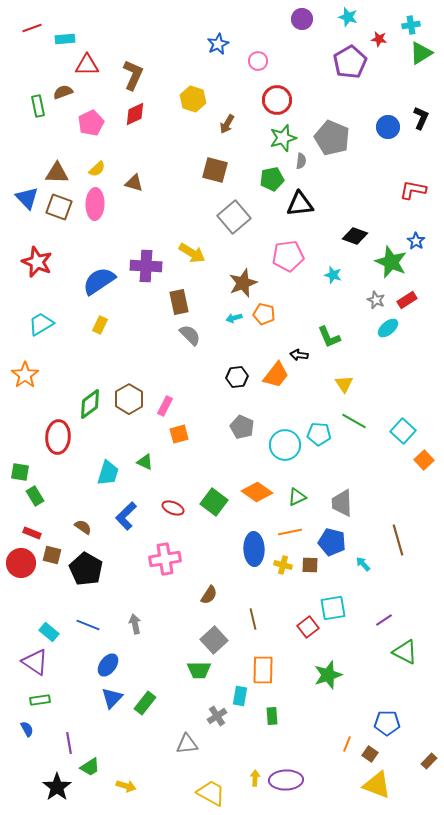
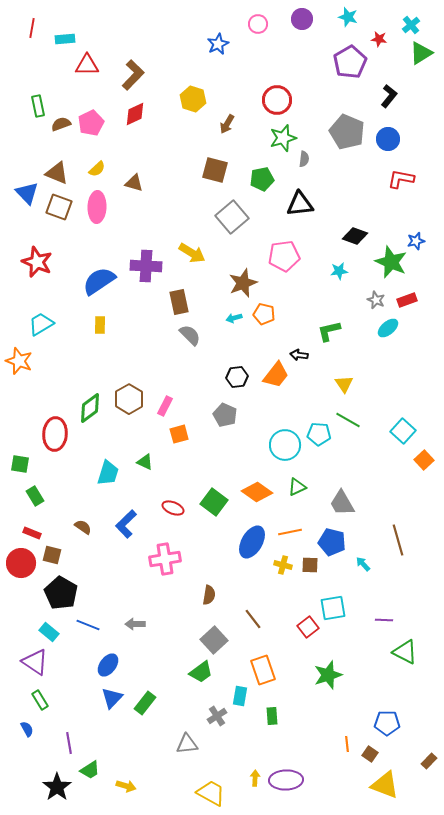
cyan cross at (411, 25): rotated 30 degrees counterclockwise
red line at (32, 28): rotated 60 degrees counterclockwise
pink circle at (258, 61): moved 37 px up
brown L-shape at (133, 75): rotated 20 degrees clockwise
brown semicircle at (63, 92): moved 2 px left, 32 px down
black L-shape at (421, 118): moved 32 px left, 22 px up; rotated 15 degrees clockwise
blue circle at (388, 127): moved 12 px down
gray pentagon at (332, 138): moved 15 px right, 6 px up
gray semicircle at (301, 161): moved 3 px right, 2 px up
brown triangle at (57, 173): rotated 20 degrees clockwise
green pentagon at (272, 179): moved 10 px left
red L-shape at (413, 190): moved 12 px left, 11 px up
blue triangle at (27, 198): moved 5 px up
pink ellipse at (95, 204): moved 2 px right, 3 px down
gray square at (234, 217): moved 2 px left
blue star at (416, 241): rotated 24 degrees clockwise
pink pentagon at (288, 256): moved 4 px left
cyan star at (333, 275): moved 6 px right, 4 px up; rotated 24 degrees counterclockwise
red rectangle at (407, 300): rotated 12 degrees clockwise
yellow rectangle at (100, 325): rotated 24 degrees counterclockwise
green L-shape at (329, 337): moved 6 px up; rotated 100 degrees clockwise
orange star at (25, 375): moved 6 px left, 14 px up; rotated 16 degrees counterclockwise
green diamond at (90, 404): moved 4 px down
green line at (354, 421): moved 6 px left, 1 px up
gray pentagon at (242, 427): moved 17 px left, 12 px up
red ellipse at (58, 437): moved 3 px left, 3 px up
green square at (20, 472): moved 8 px up
green triangle at (297, 497): moved 10 px up
gray trapezoid at (342, 503): rotated 28 degrees counterclockwise
blue L-shape at (126, 516): moved 8 px down
blue ellipse at (254, 549): moved 2 px left, 7 px up; rotated 32 degrees clockwise
black pentagon at (86, 569): moved 25 px left, 24 px down
brown semicircle at (209, 595): rotated 24 degrees counterclockwise
brown line at (253, 619): rotated 25 degrees counterclockwise
purple line at (384, 620): rotated 36 degrees clockwise
gray arrow at (135, 624): rotated 78 degrees counterclockwise
green trapezoid at (199, 670): moved 2 px right, 2 px down; rotated 35 degrees counterclockwise
orange rectangle at (263, 670): rotated 20 degrees counterclockwise
green rectangle at (40, 700): rotated 66 degrees clockwise
orange line at (347, 744): rotated 28 degrees counterclockwise
green trapezoid at (90, 767): moved 3 px down
yellow triangle at (377, 785): moved 8 px right
